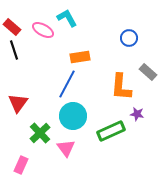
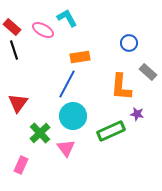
blue circle: moved 5 px down
